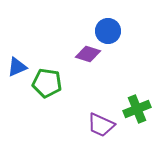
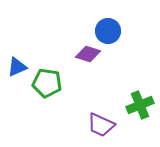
green cross: moved 3 px right, 4 px up
